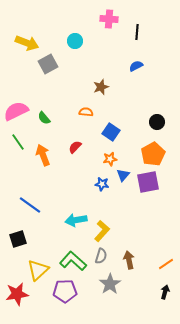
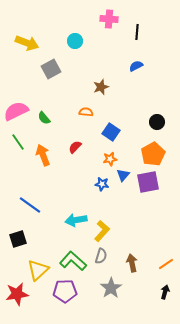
gray square: moved 3 px right, 5 px down
brown arrow: moved 3 px right, 3 px down
gray star: moved 1 px right, 4 px down
